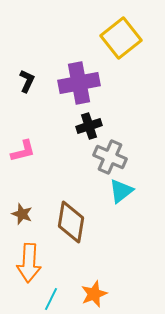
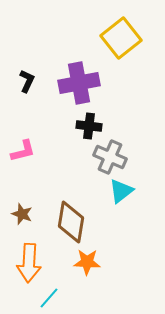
black cross: rotated 25 degrees clockwise
orange star: moved 7 px left, 32 px up; rotated 24 degrees clockwise
cyan line: moved 2 px left, 1 px up; rotated 15 degrees clockwise
